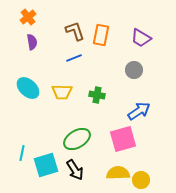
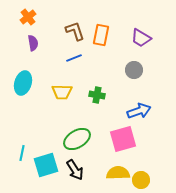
purple semicircle: moved 1 px right, 1 px down
cyan ellipse: moved 5 px left, 5 px up; rotated 65 degrees clockwise
blue arrow: rotated 15 degrees clockwise
